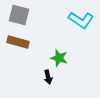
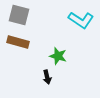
green star: moved 1 px left, 2 px up
black arrow: moved 1 px left
